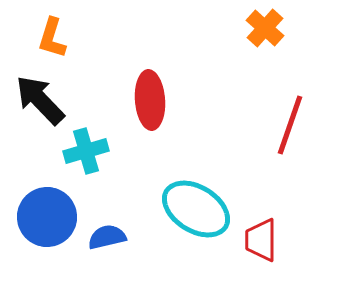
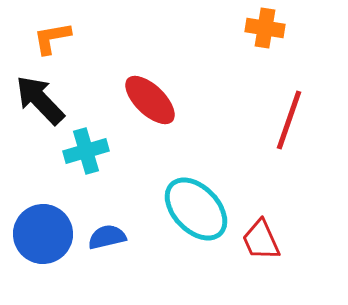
orange cross: rotated 33 degrees counterclockwise
orange L-shape: rotated 63 degrees clockwise
red ellipse: rotated 42 degrees counterclockwise
red line: moved 1 px left, 5 px up
cyan ellipse: rotated 14 degrees clockwise
blue circle: moved 4 px left, 17 px down
red trapezoid: rotated 24 degrees counterclockwise
